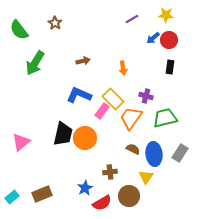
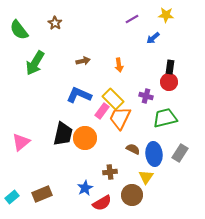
red circle: moved 42 px down
orange arrow: moved 4 px left, 3 px up
orange trapezoid: moved 11 px left; rotated 10 degrees counterclockwise
brown circle: moved 3 px right, 1 px up
